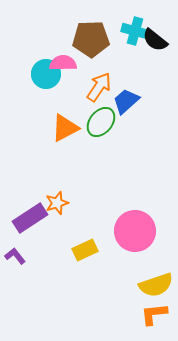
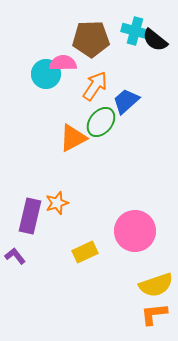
orange arrow: moved 4 px left, 1 px up
orange triangle: moved 8 px right, 10 px down
purple rectangle: moved 2 px up; rotated 44 degrees counterclockwise
yellow rectangle: moved 2 px down
